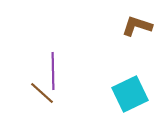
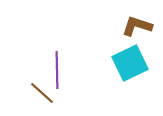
purple line: moved 4 px right, 1 px up
cyan square: moved 31 px up
